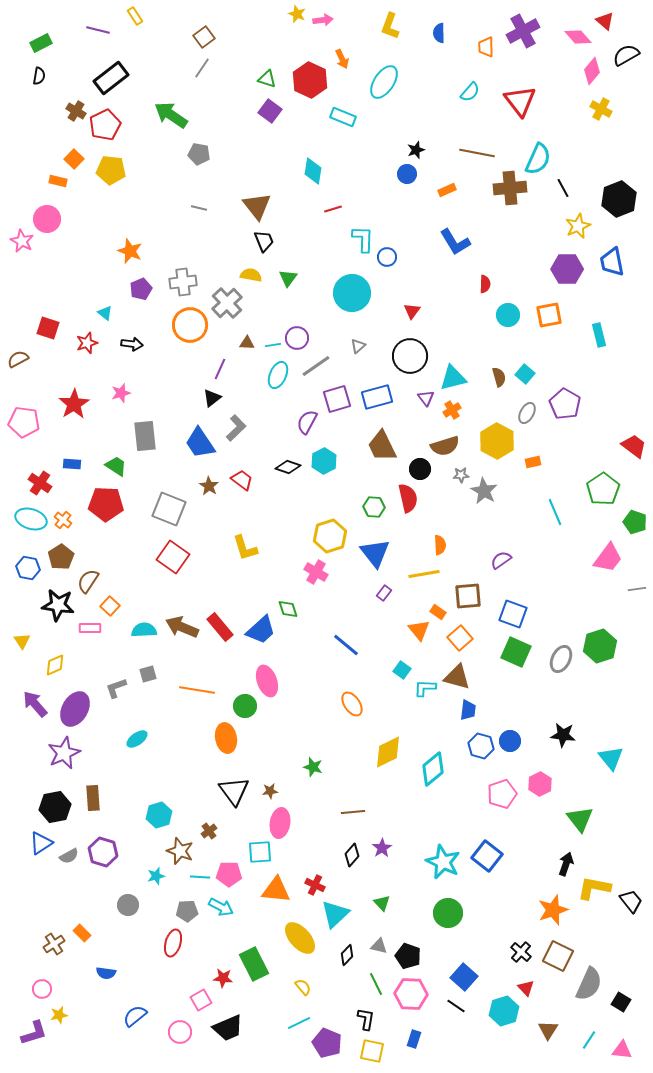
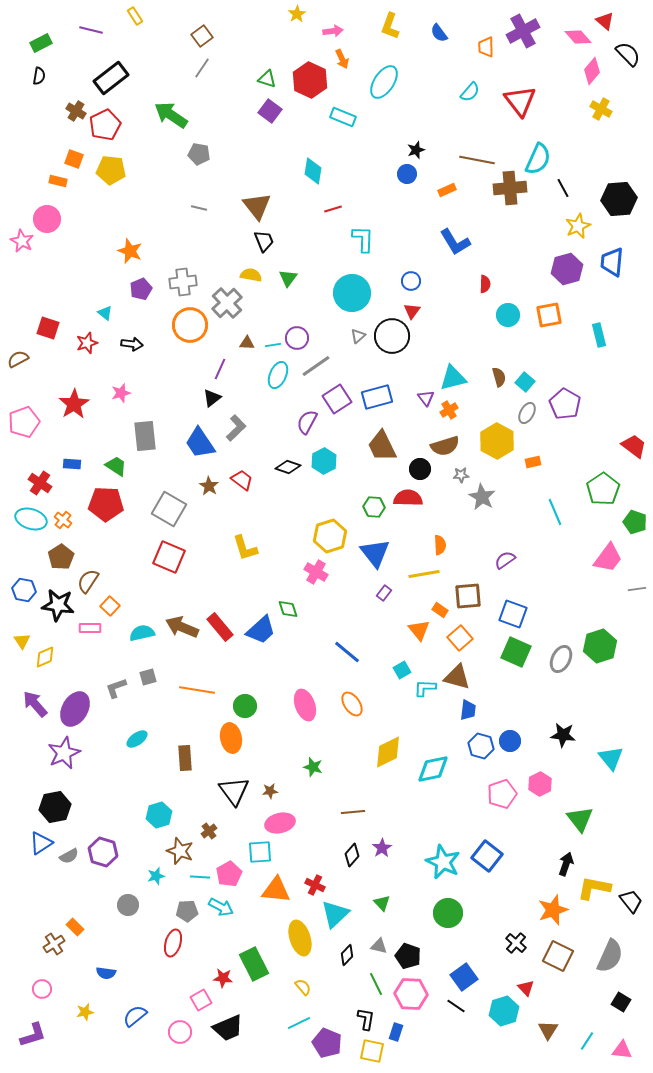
yellow star at (297, 14): rotated 18 degrees clockwise
pink arrow at (323, 20): moved 10 px right, 11 px down
purple line at (98, 30): moved 7 px left
blue semicircle at (439, 33): rotated 36 degrees counterclockwise
brown square at (204, 37): moved 2 px left, 1 px up
black semicircle at (626, 55): moved 2 px right, 1 px up; rotated 76 degrees clockwise
brown line at (477, 153): moved 7 px down
orange square at (74, 159): rotated 24 degrees counterclockwise
black hexagon at (619, 199): rotated 16 degrees clockwise
blue circle at (387, 257): moved 24 px right, 24 px down
blue trapezoid at (612, 262): rotated 16 degrees clockwise
purple hexagon at (567, 269): rotated 16 degrees counterclockwise
gray triangle at (358, 346): moved 10 px up
black circle at (410, 356): moved 18 px left, 20 px up
cyan square at (525, 374): moved 8 px down
purple square at (337, 399): rotated 16 degrees counterclockwise
orange cross at (452, 410): moved 3 px left
pink pentagon at (24, 422): rotated 28 degrees counterclockwise
gray star at (484, 491): moved 2 px left, 6 px down
red semicircle at (408, 498): rotated 76 degrees counterclockwise
gray square at (169, 509): rotated 8 degrees clockwise
red square at (173, 557): moved 4 px left; rotated 12 degrees counterclockwise
purple semicircle at (501, 560): moved 4 px right
blue hexagon at (28, 568): moved 4 px left, 22 px down
orange rectangle at (438, 612): moved 2 px right, 2 px up
cyan semicircle at (144, 630): moved 2 px left, 3 px down; rotated 10 degrees counterclockwise
blue line at (346, 645): moved 1 px right, 7 px down
yellow diamond at (55, 665): moved 10 px left, 8 px up
cyan square at (402, 670): rotated 24 degrees clockwise
gray square at (148, 674): moved 3 px down
pink ellipse at (267, 681): moved 38 px right, 24 px down
orange ellipse at (226, 738): moved 5 px right
cyan diamond at (433, 769): rotated 28 degrees clockwise
brown rectangle at (93, 798): moved 92 px right, 40 px up
pink ellipse at (280, 823): rotated 68 degrees clockwise
pink pentagon at (229, 874): rotated 30 degrees counterclockwise
orange rectangle at (82, 933): moved 7 px left, 6 px up
yellow ellipse at (300, 938): rotated 24 degrees clockwise
black cross at (521, 952): moved 5 px left, 9 px up
blue square at (464, 977): rotated 12 degrees clockwise
gray semicircle at (589, 984): moved 21 px right, 28 px up
yellow star at (59, 1015): moved 26 px right, 3 px up
purple L-shape at (34, 1033): moved 1 px left, 2 px down
blue rectangle at (414, 1039): moved 18 px left, 7 px up
cyan line at (589, 1040): moved 2 px left, 1 px down
